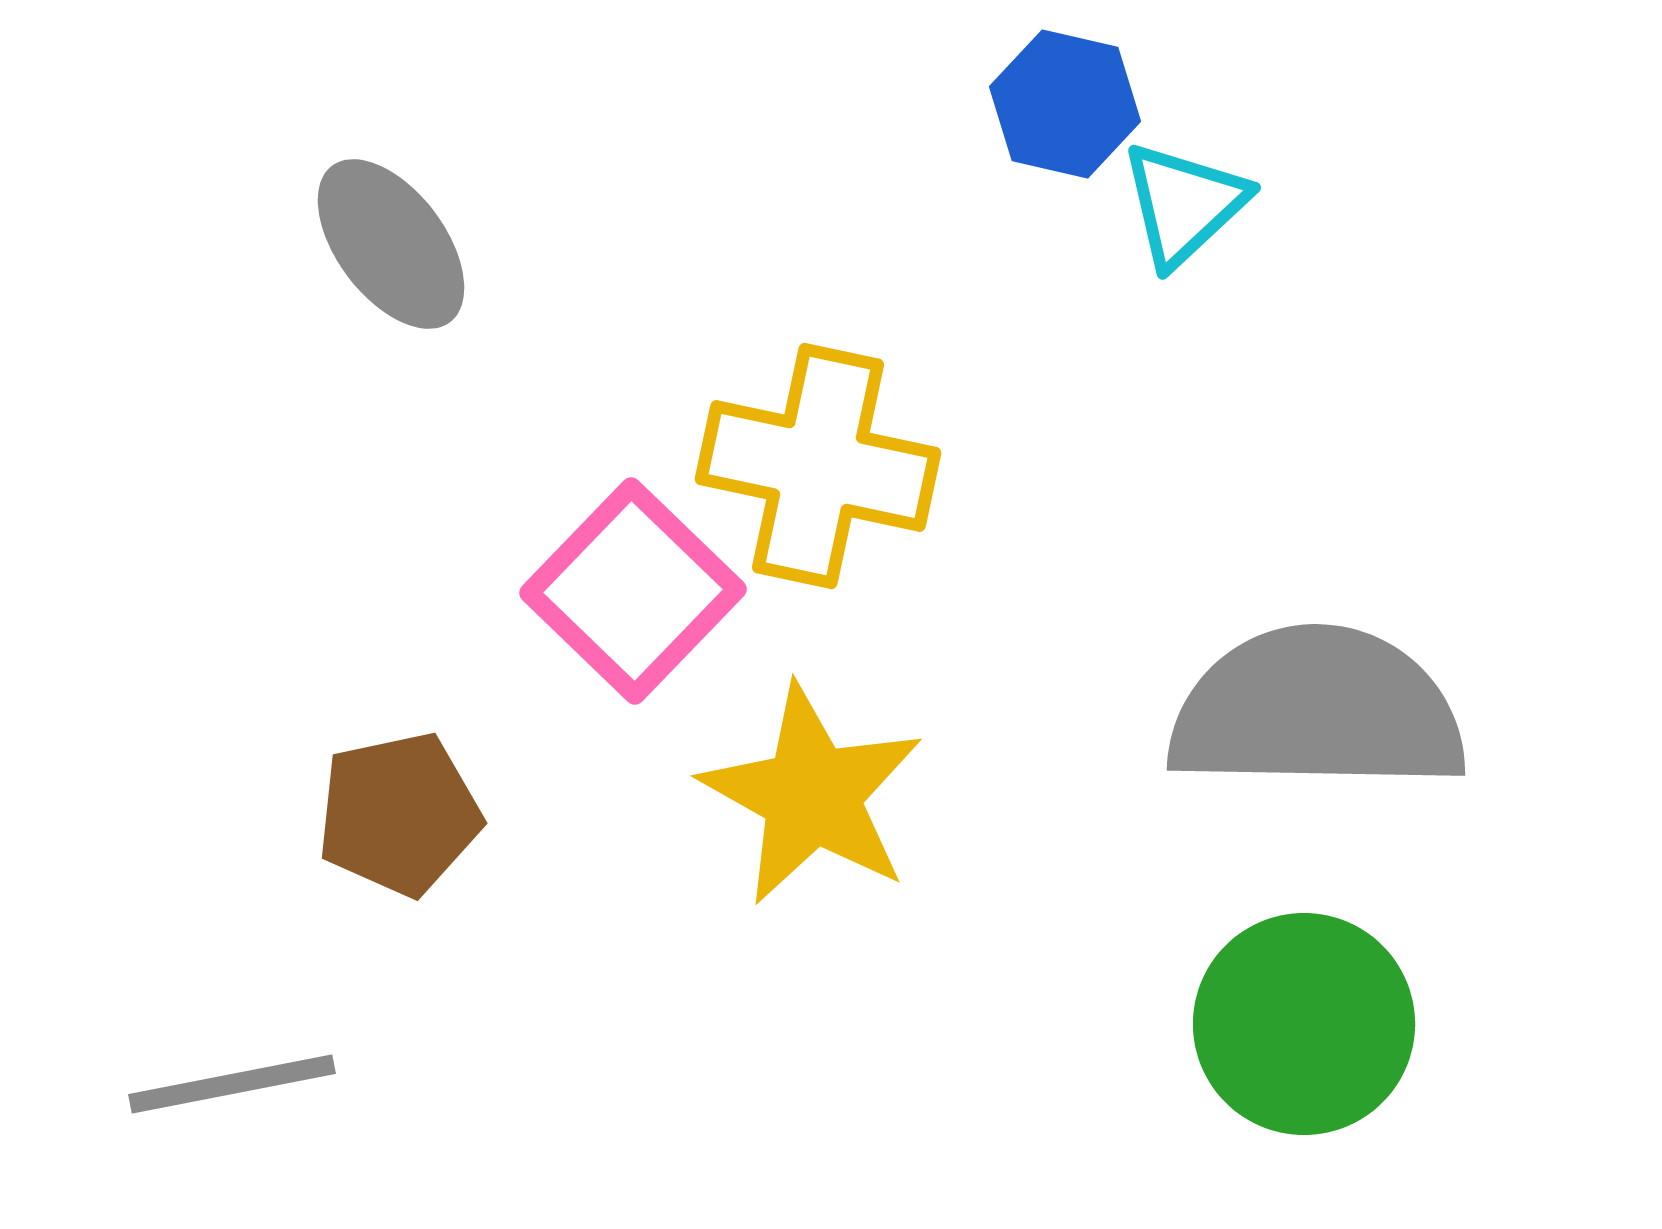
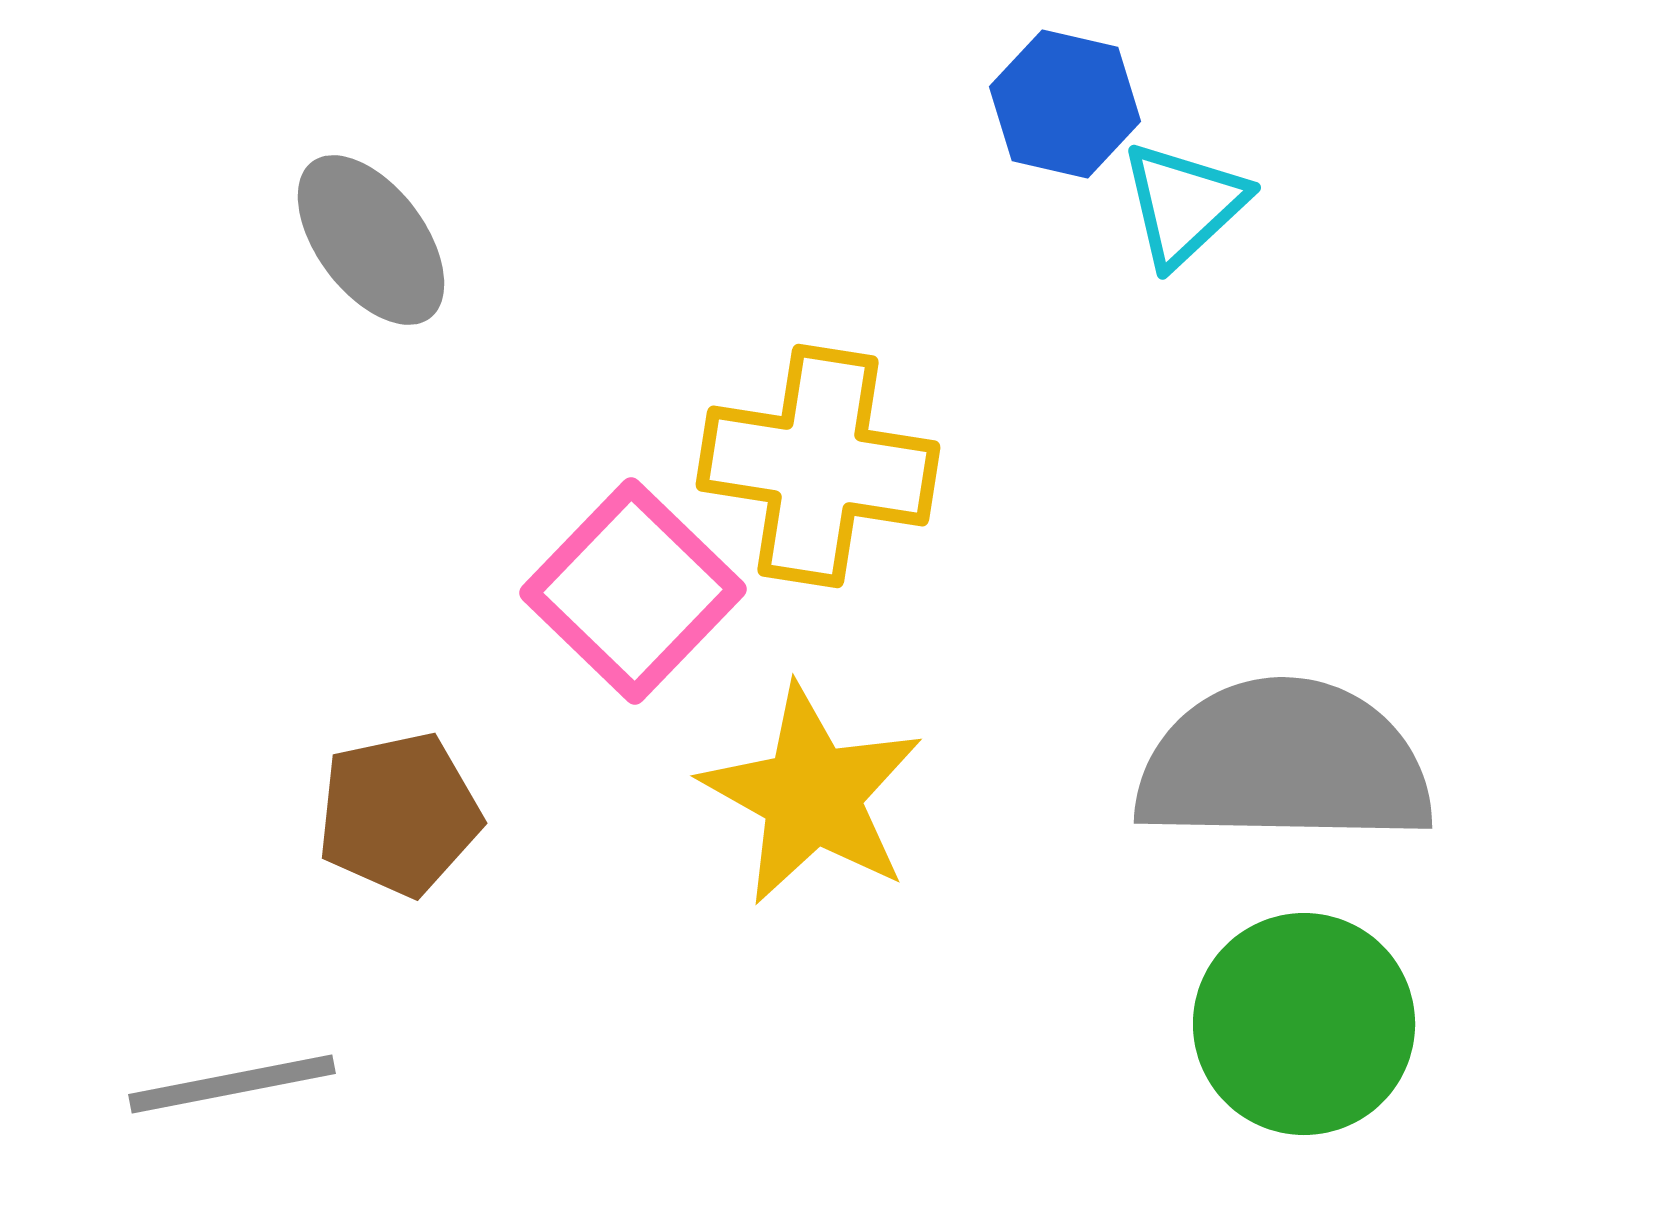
gray ellipse: moved 20 px left, 4 px up
yellow cross: rotated 3 degrees counterclockwise
gray semicircle: moved 33 px left, 53 px down
